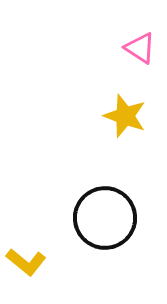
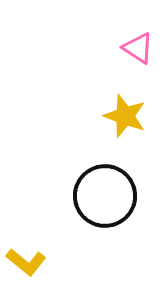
pink triangle: moved 2 px left
black circle: moved 22 px up
